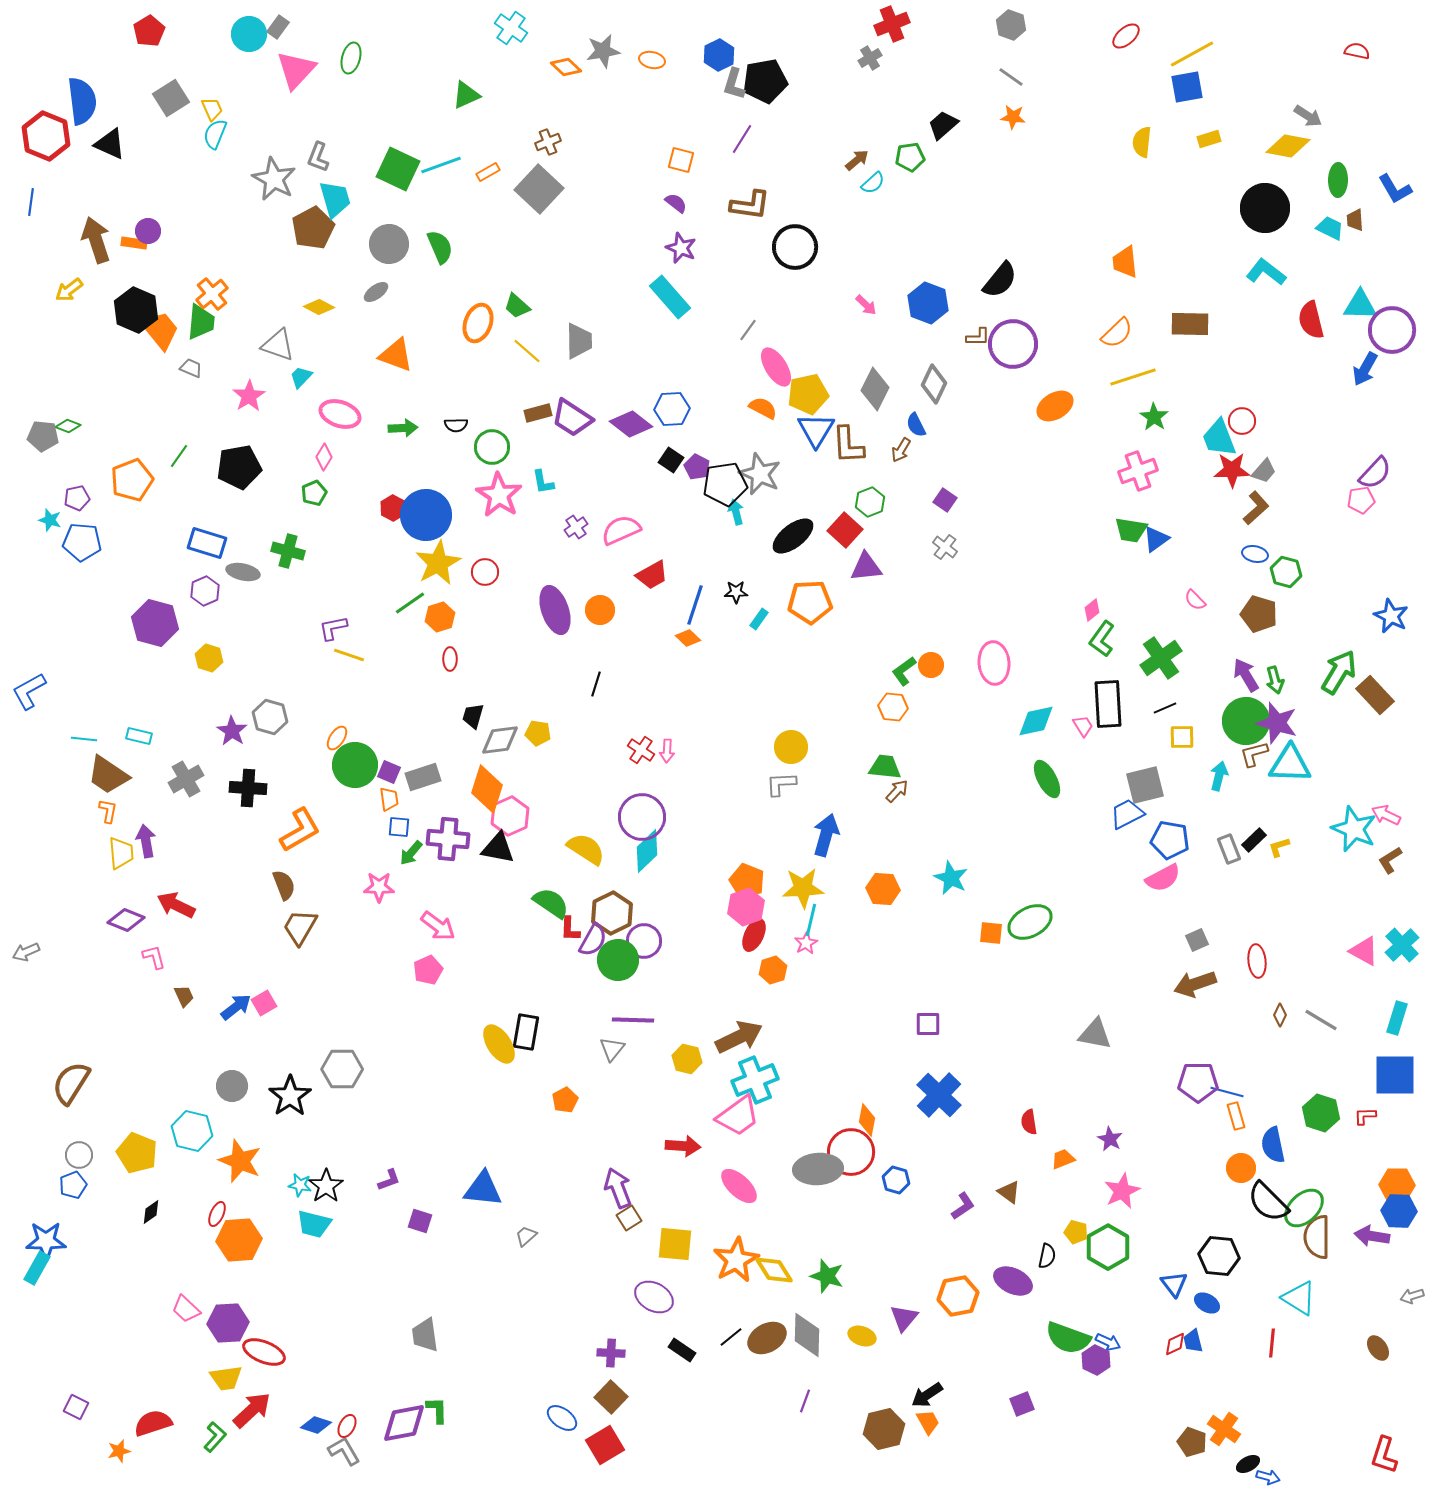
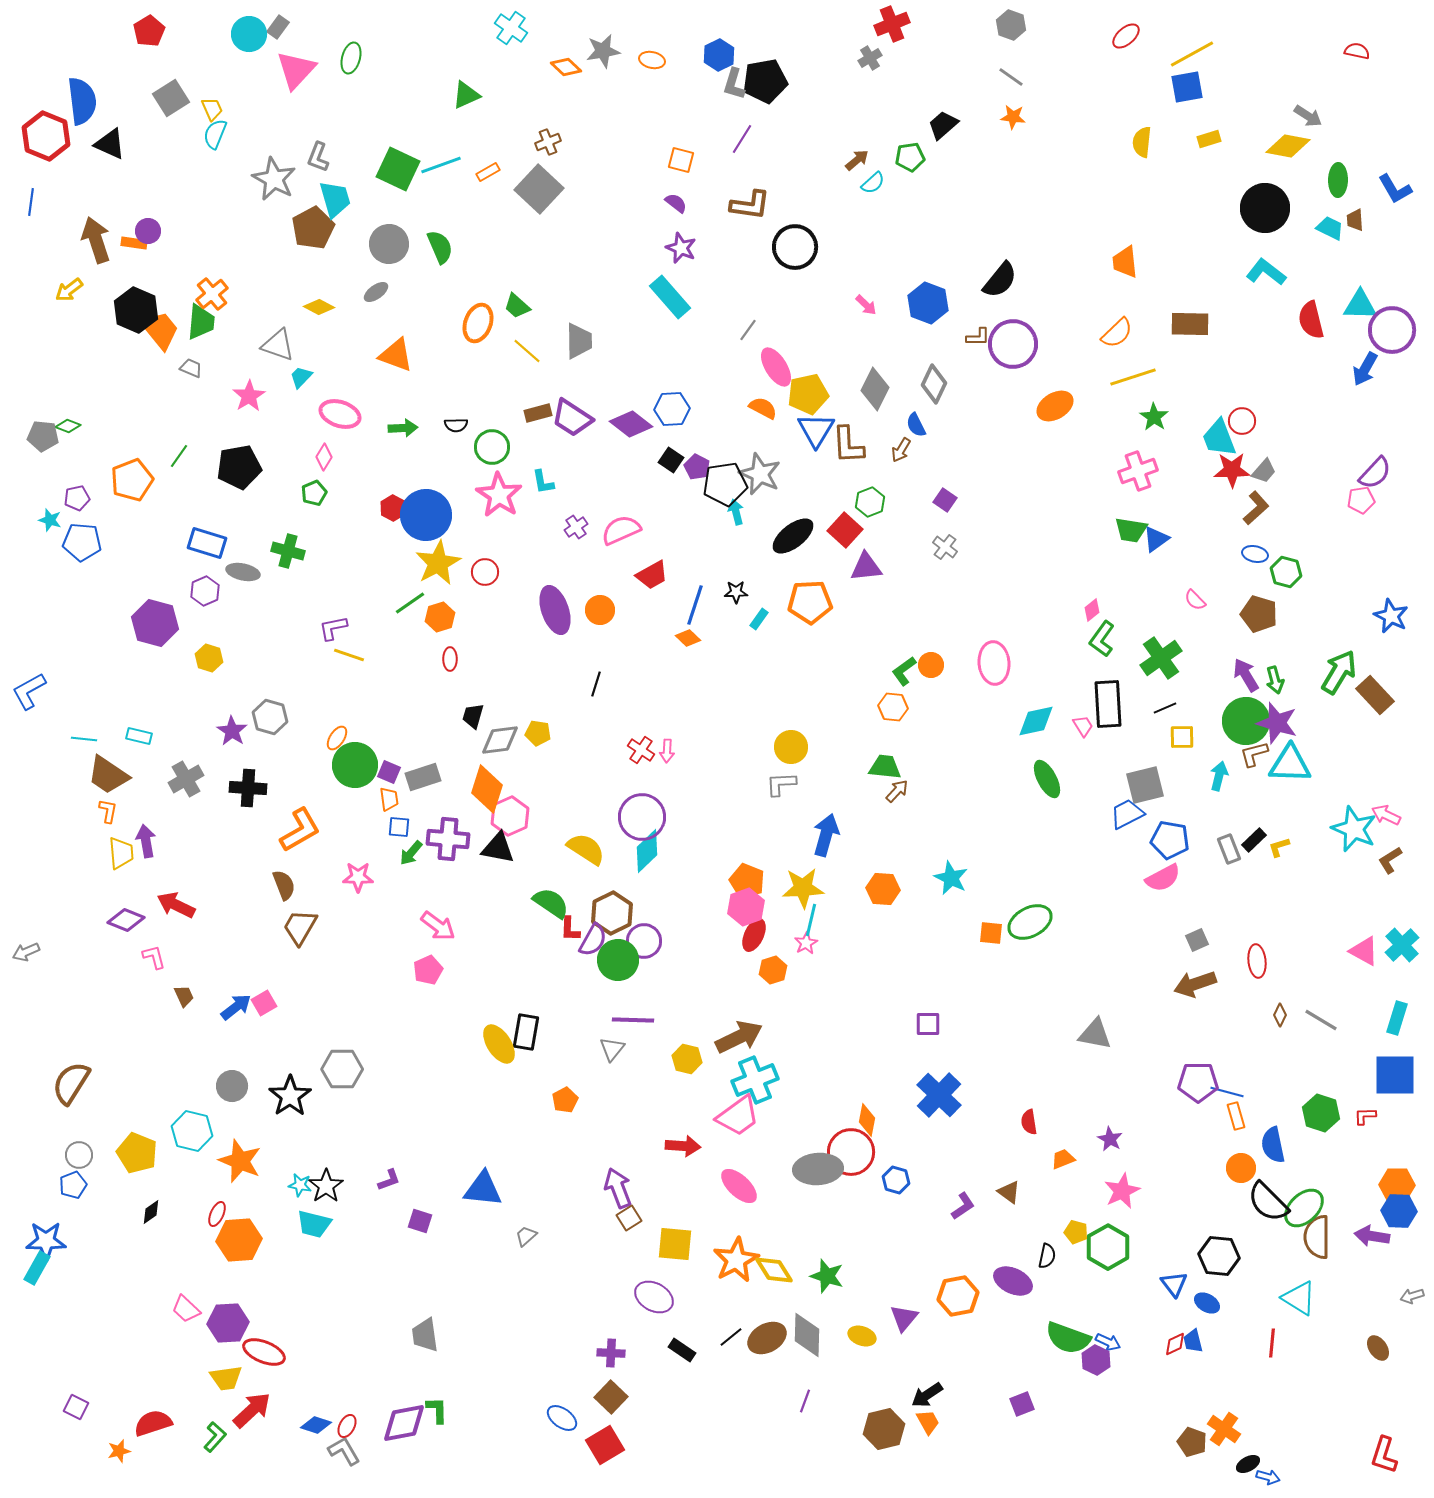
pink star at (379, 887): moved 21 px left, 10 px up
